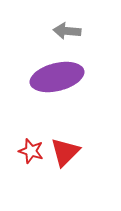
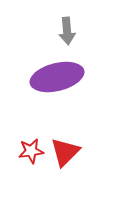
gray arrow: rotated 100 degrees counterclockwise
red star: rotated 25 degrees counterclockwise
